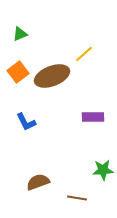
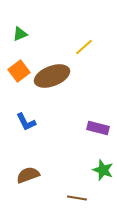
yellow line: moved 7 px up
orange square: moved 1 px right, 1 px up
purple rectangle: moved 5 px right, 11 px down; rotated 15 degrees clockwise
green star: rotated 25 degrees clockwise
brown semicircle: moved 10 px left, 7 px up
